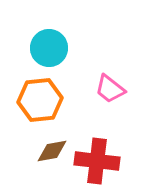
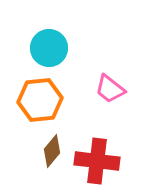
brown diamond: rotated 40 degrees counterclockwise
